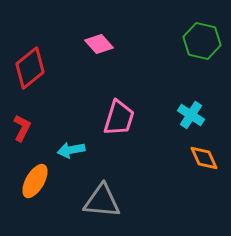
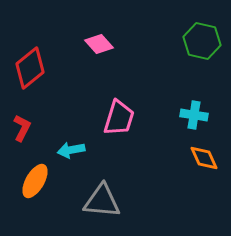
cyan cross: moved 3 px right; rotated 24 degrees counterclockwise
